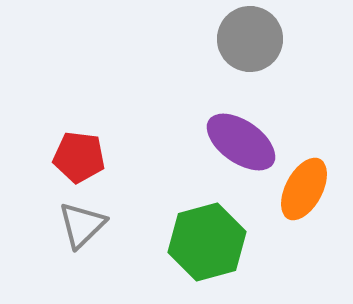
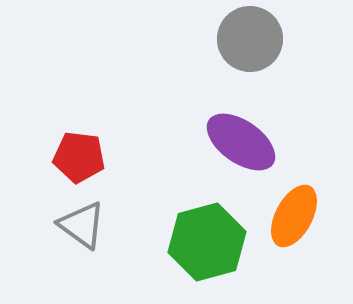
orange ellipse: moved 10 px left, 27 px down
gray triangle: rotated 40 degrees counterclockwise
